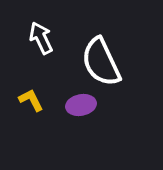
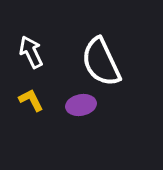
white arrow: moved 10 px left, 14 px down
